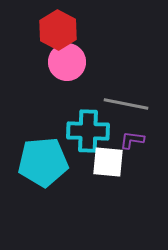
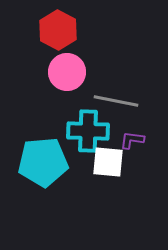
pink circle: moved 10 px down
gray line: moved 10 px left, 3 px up
